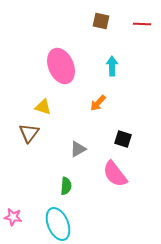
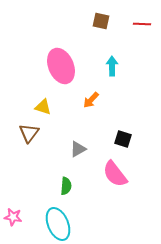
orange arrow: moved 7 px left, 3 px up
